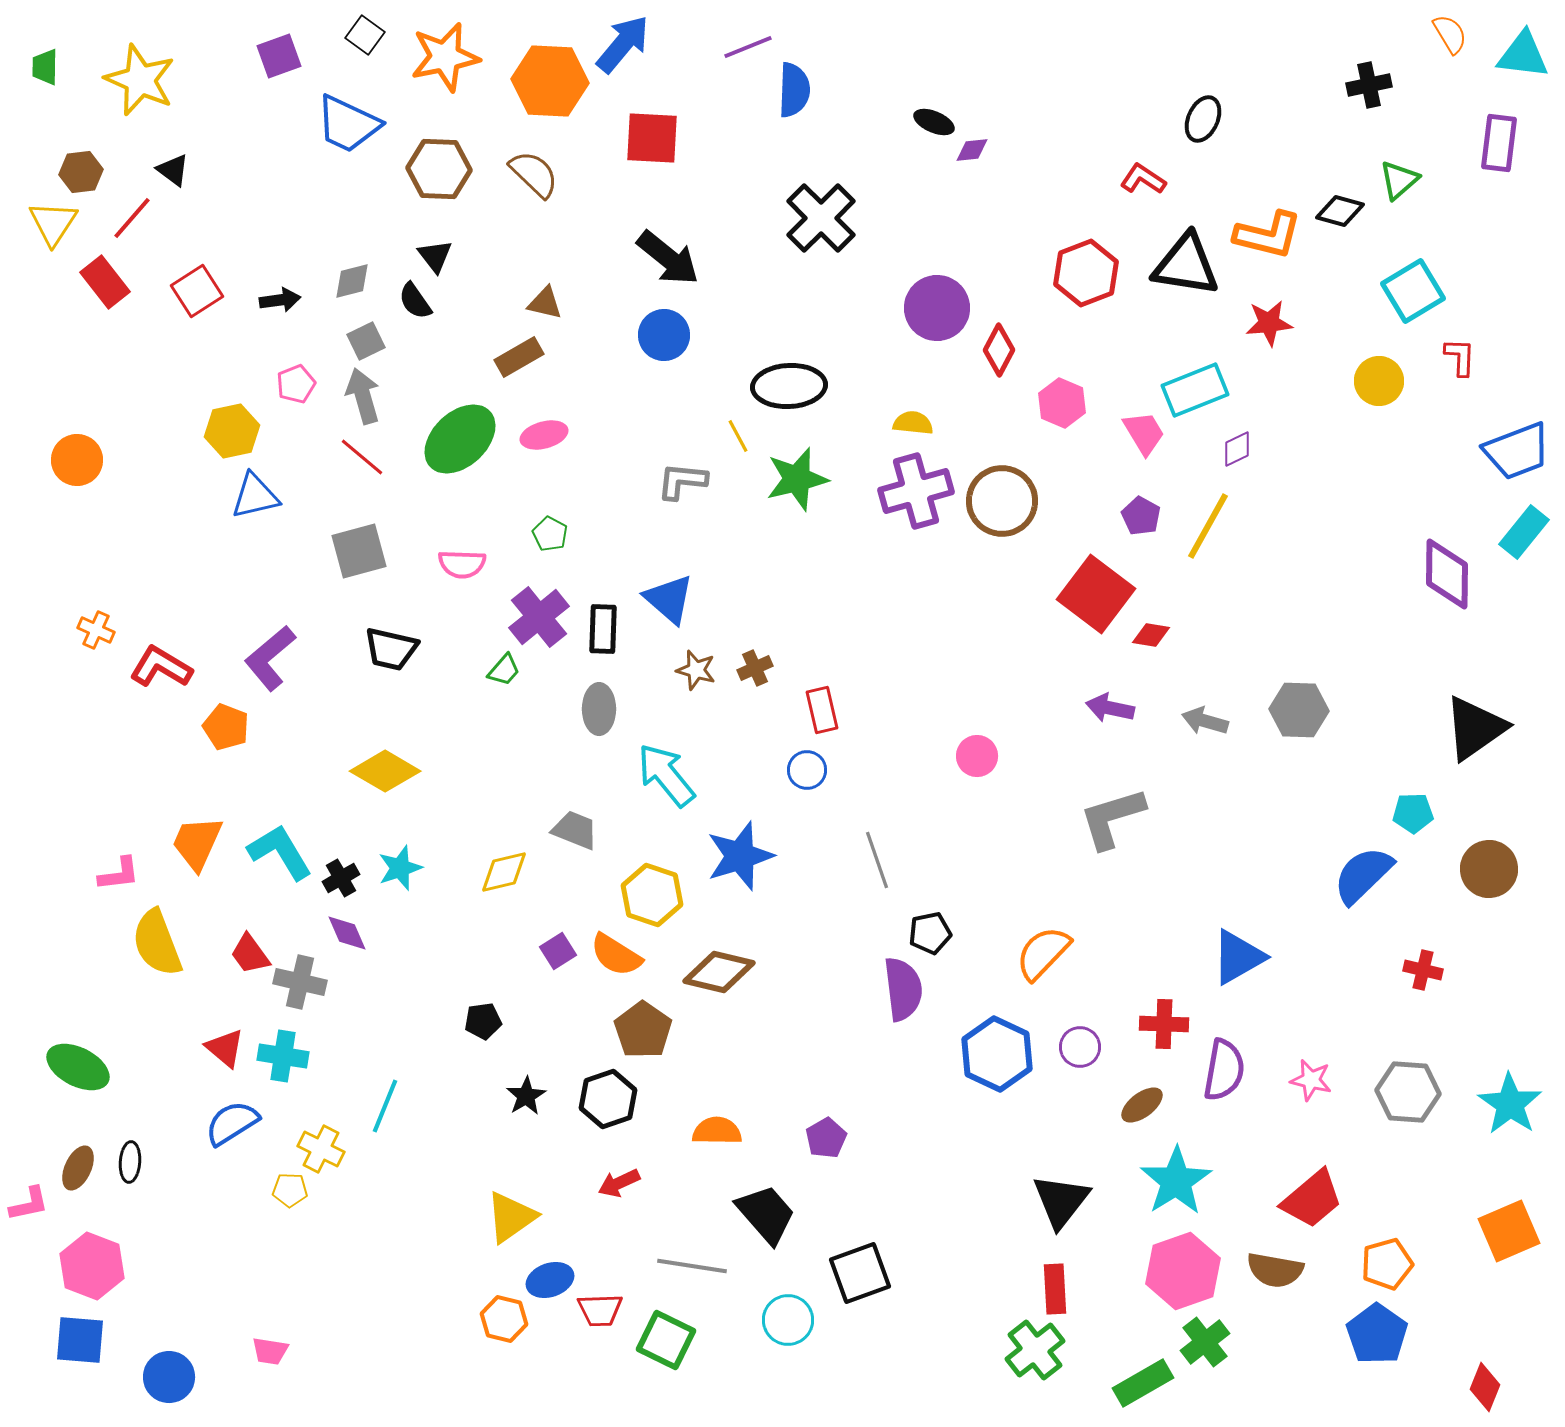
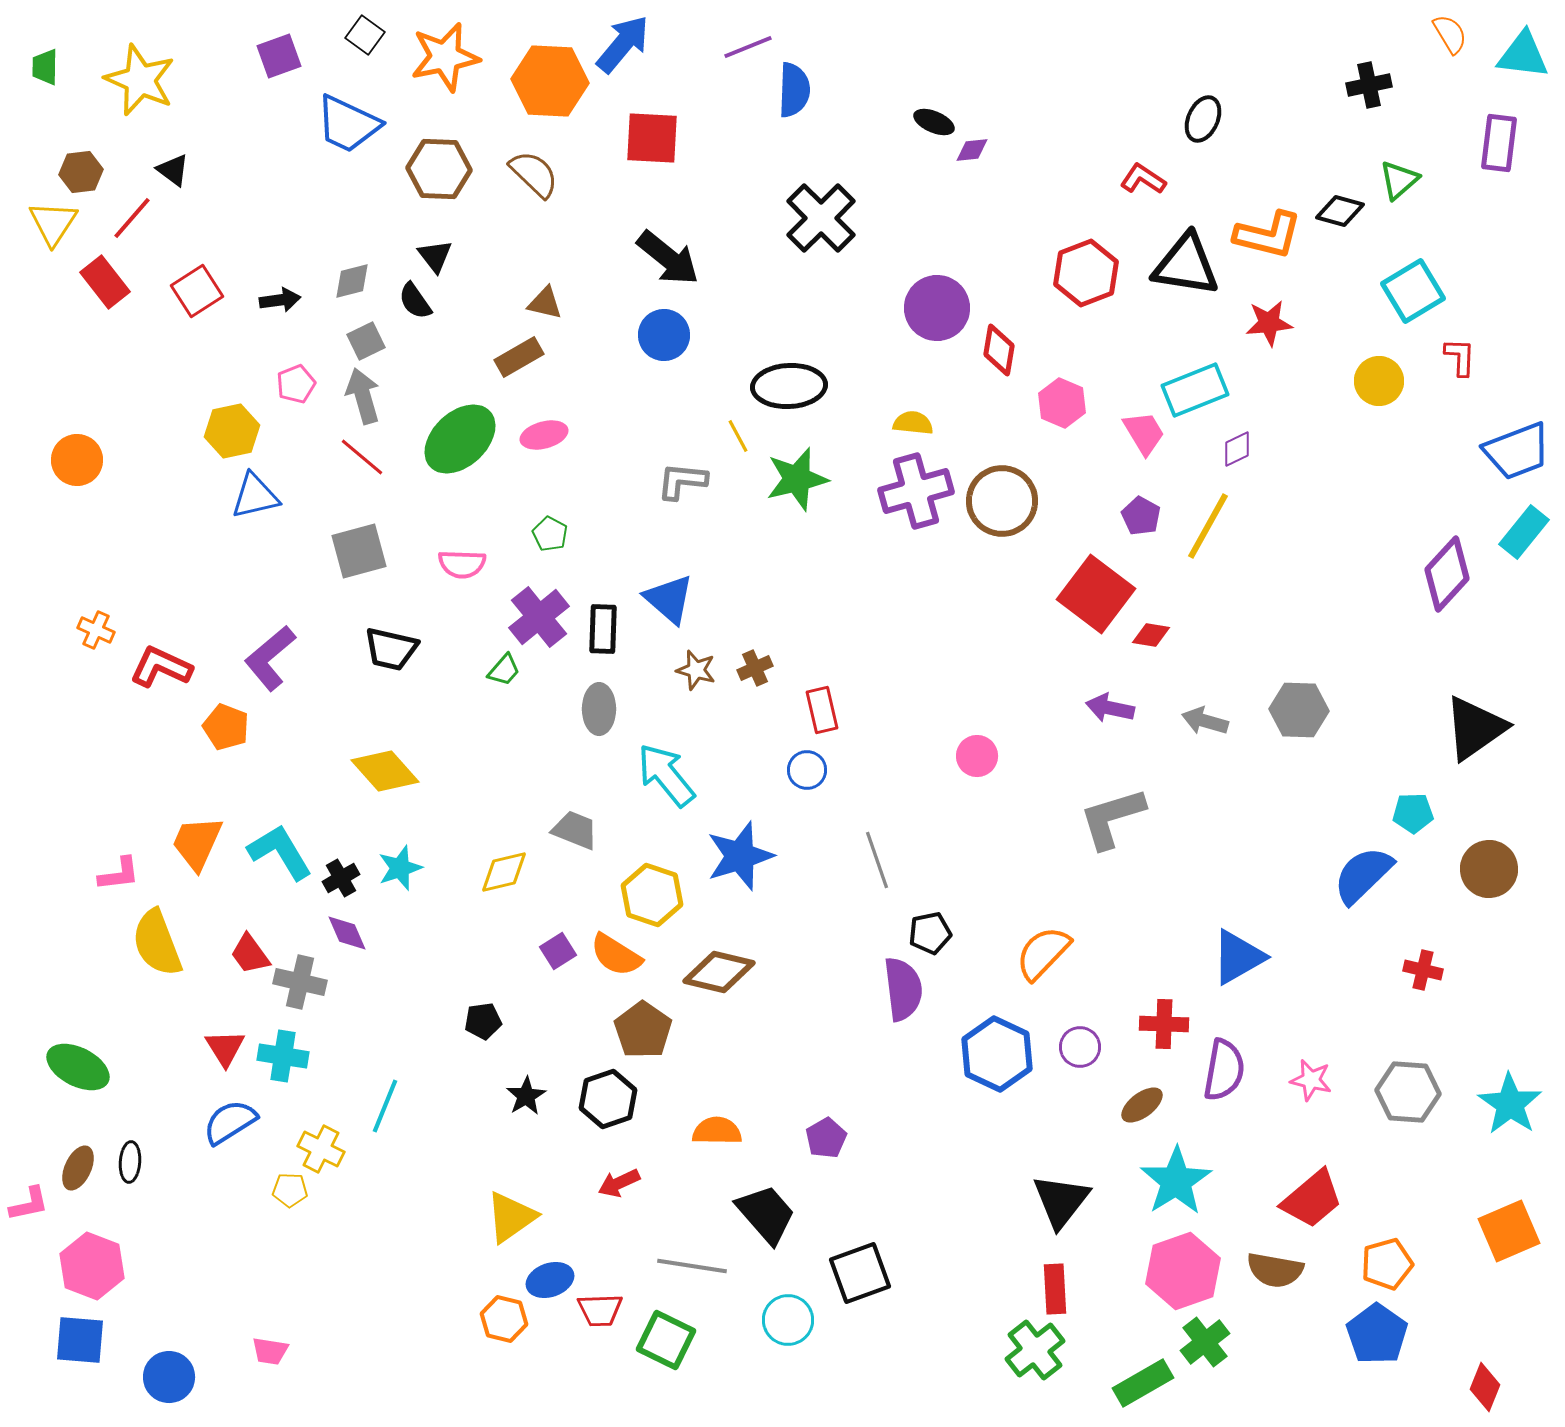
red diamond at (999, 350): rotated 18 degrees counterclockwise
purple diamond at (1447, 574): rotated 42 degrees clockwise
red L-shape at (161, 667): rotated 6 degrees counterclockwise
yellow diamond at (385, 771): rotated 18 degrees clockwise
red triangle at (225, 1048): rotated 18 degrees clockwise
blue semicircle at (232, 1123): moved 2 px left, 1 px up
